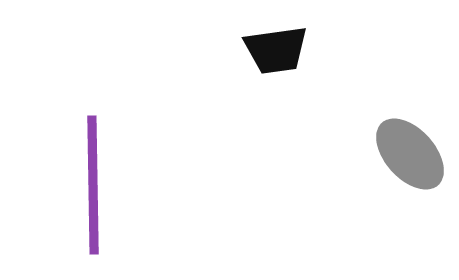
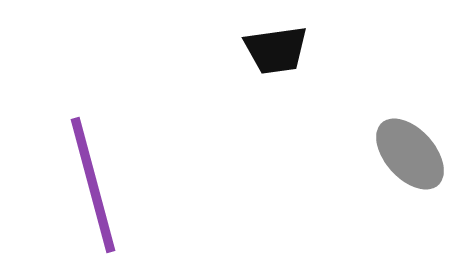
purple line: rotated 14 degrees counterclockwise
